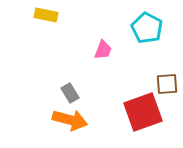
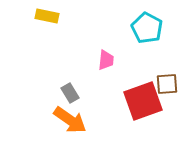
yellow rectangle: moved 1 px right, 1 px down
pink trapezoid: moved 3 px right, 10 px down; rotated 15 degrees counterclockwise
red square: moved 11 px up
orange arrow: rotated 20 degrees clockwise
